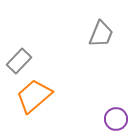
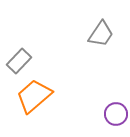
gray trapezoid: rotated 12 degrees clockwise
purple circle: moved 5 px up
